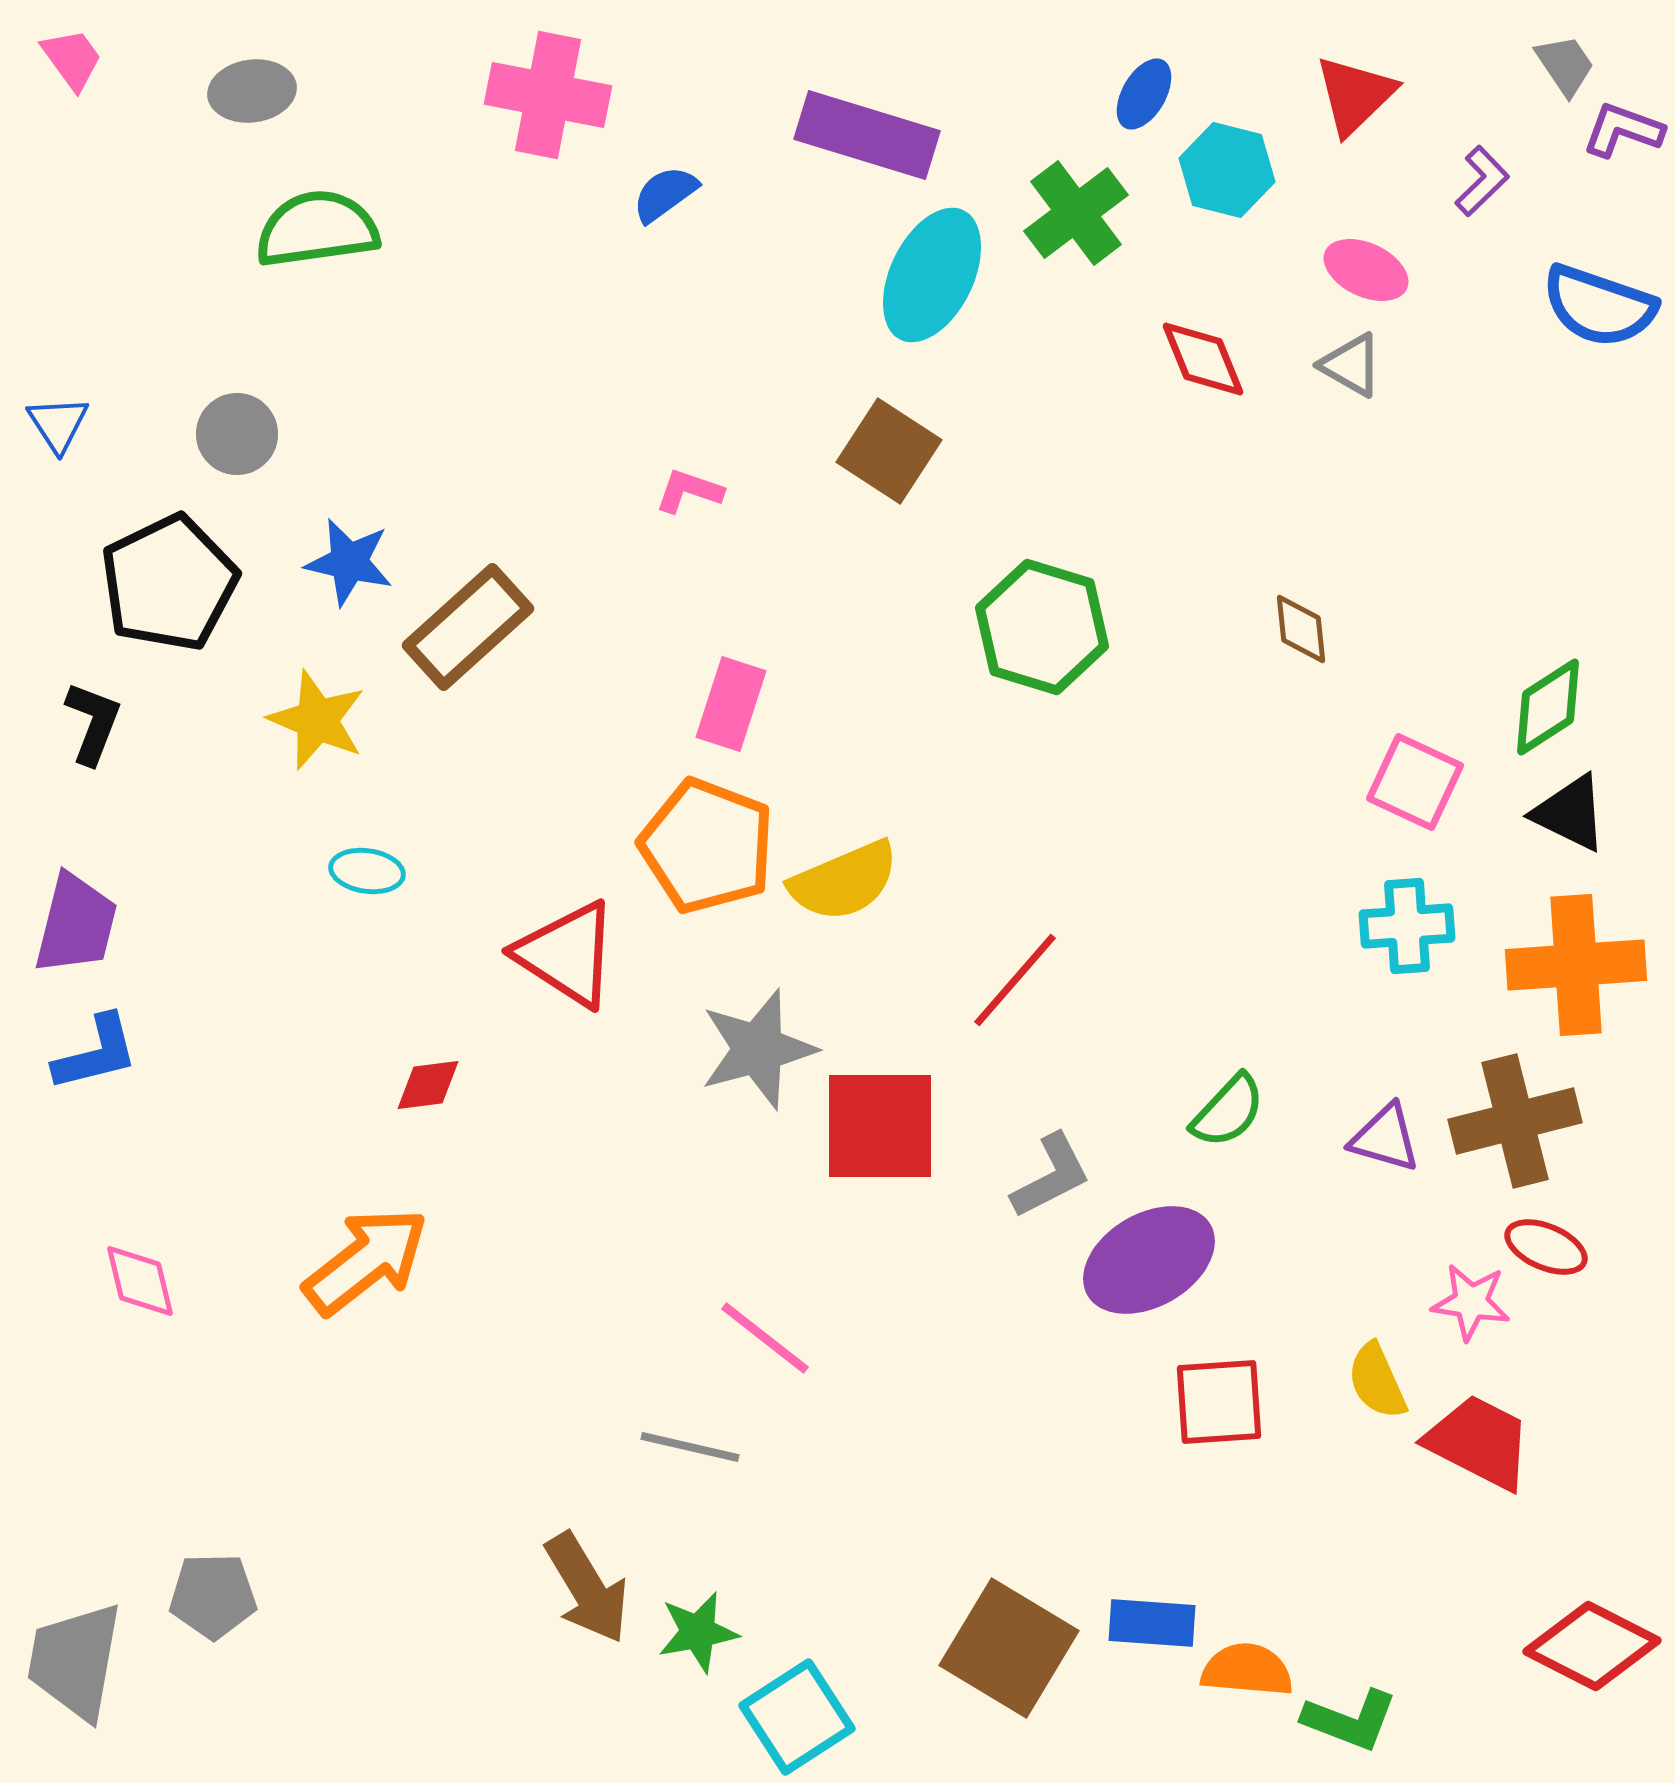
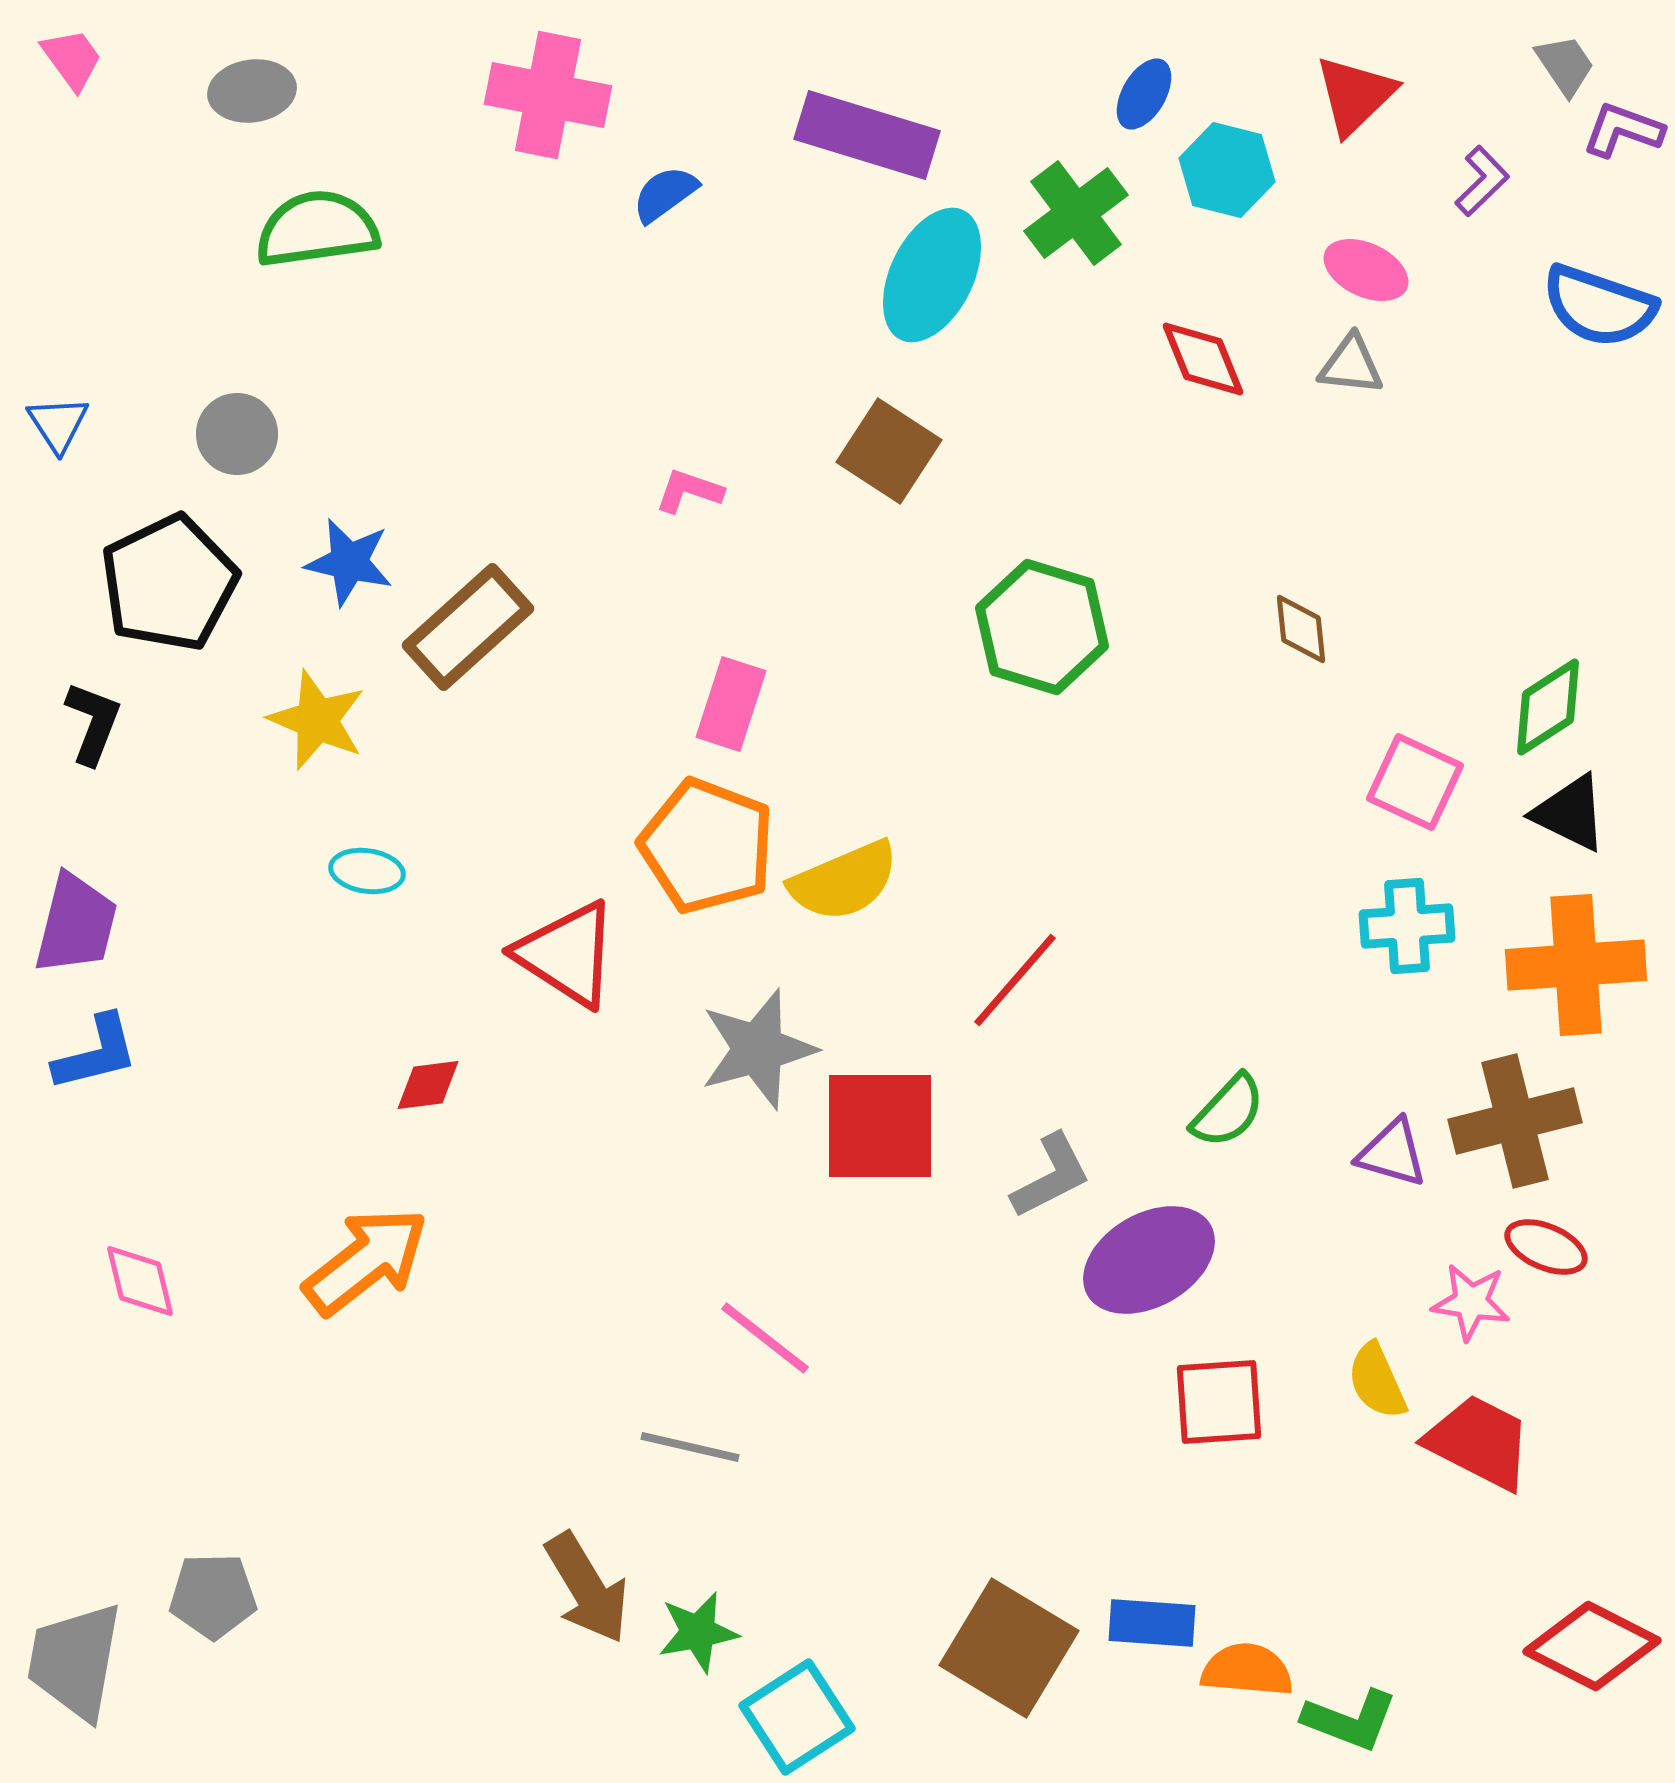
gray triangle at (1351, 365): rotated 24 degrees counterclockwise
purple triangle at (1385, 1138): moved 7 px right, 15 px down
